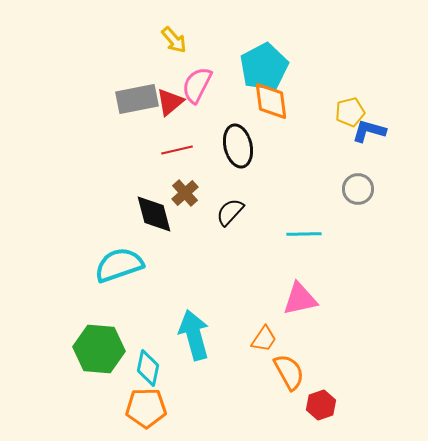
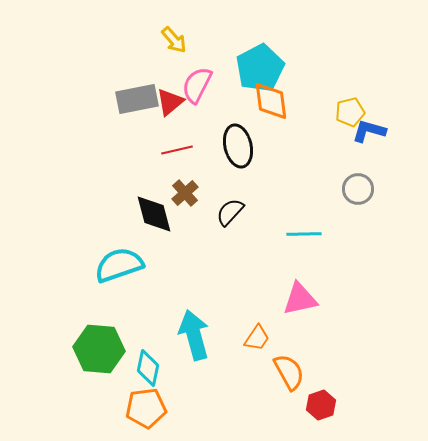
cyan pentagon: moved 4 px left, 1 px down
orange trapezoid: moved 7 px left, 1 px up
orange pentagon: rotated 6 degrees counterclockwise
